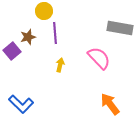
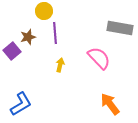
blue L-shape: rotated 75 degrees counterclockwise
